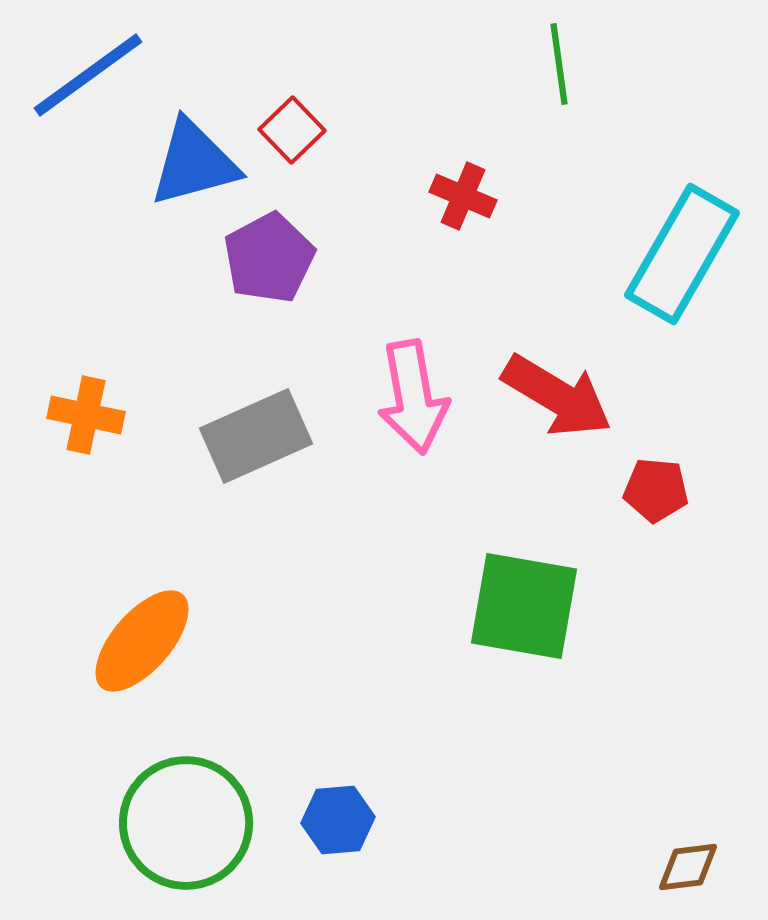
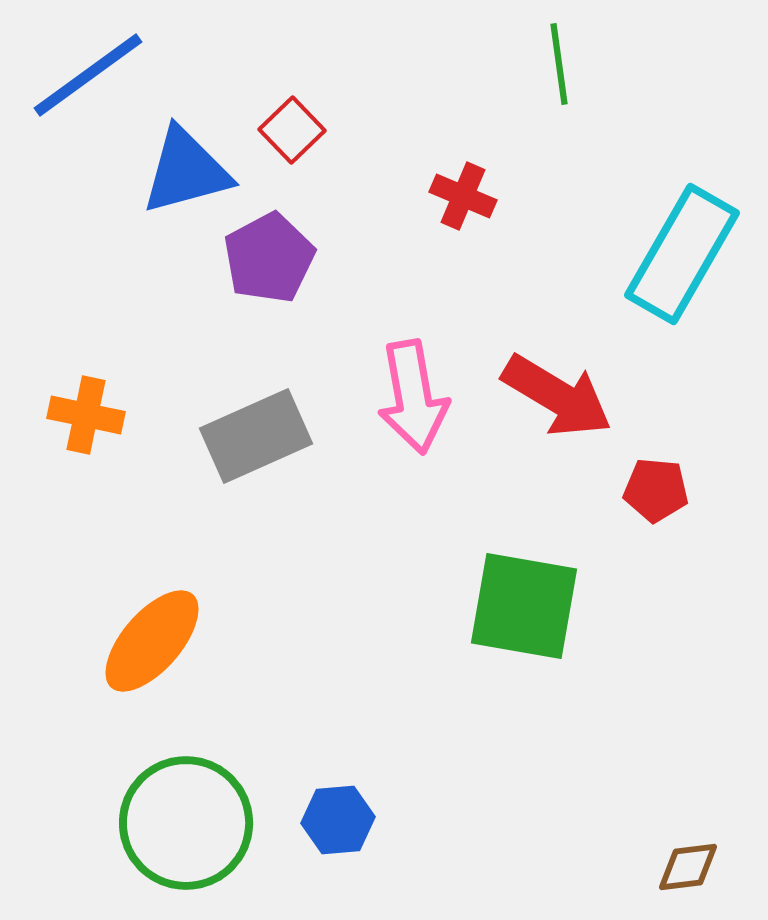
blue triangle: moved 8 px left, 8 px down
orange ellipse: moved 10 px right
